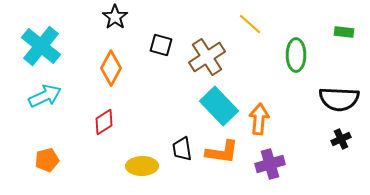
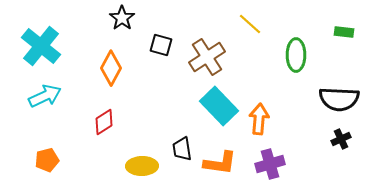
black star: moved 7 px right, 1 px down
orange L-shape: moved 2 px left, 11 px down
